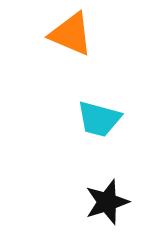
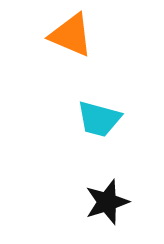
orange triangle: moved 1 px down
